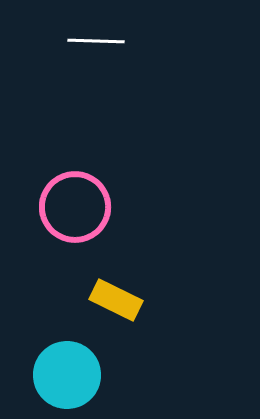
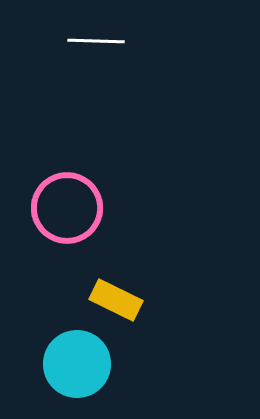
pink circle: moved 8 px left, 1 px down
cyan circle: moved 10 px right, 11 px up
